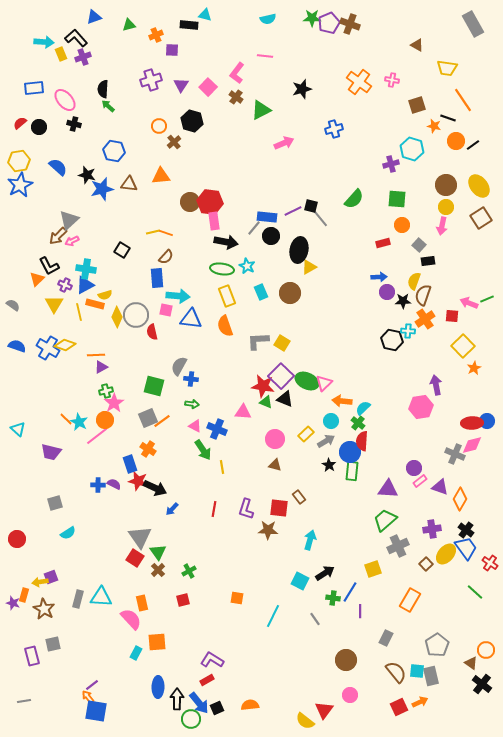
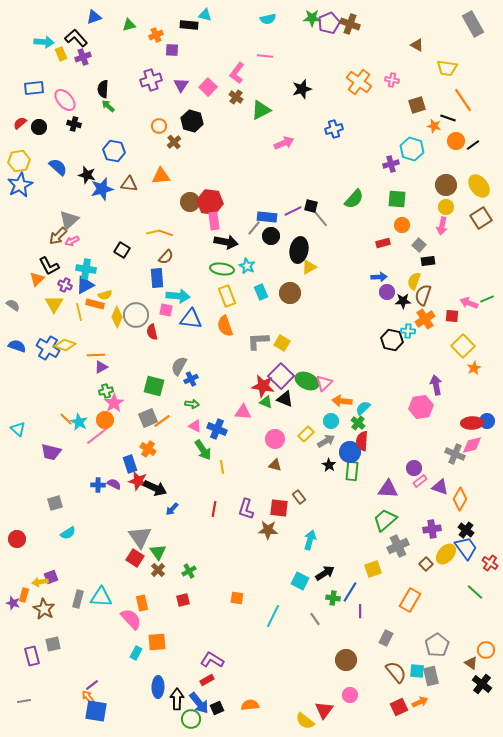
blue cross at (191, 379): rotated 32 degrees counterclockwise
